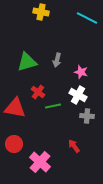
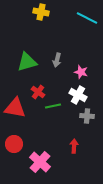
red arrow: rotated 40 degrees clockwise
